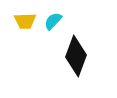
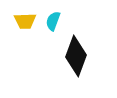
cyan semicircle: rotated 24 degrees counterclockwise
